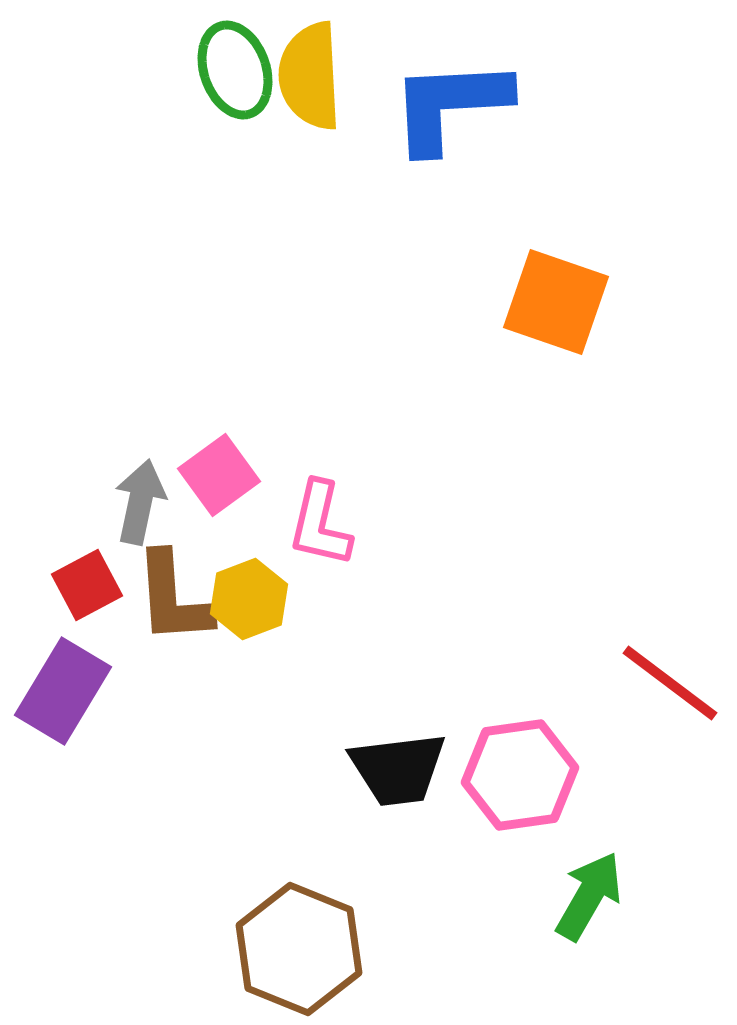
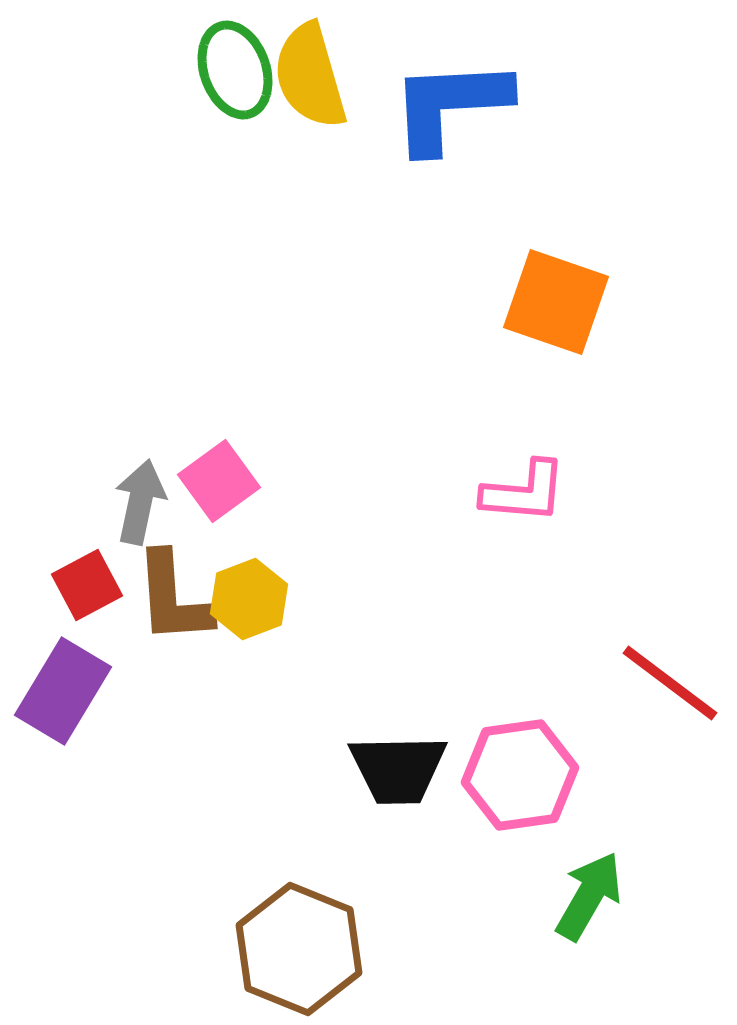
yellow semicircle: rotated 13 degrees counterclockwise
pink square: moved 6 px down
pink L-shape: moved 204 px right, 32 px up; rotated 98 degrees counterclockwise
black trapezoid: rotated 6 degrees clockwise
